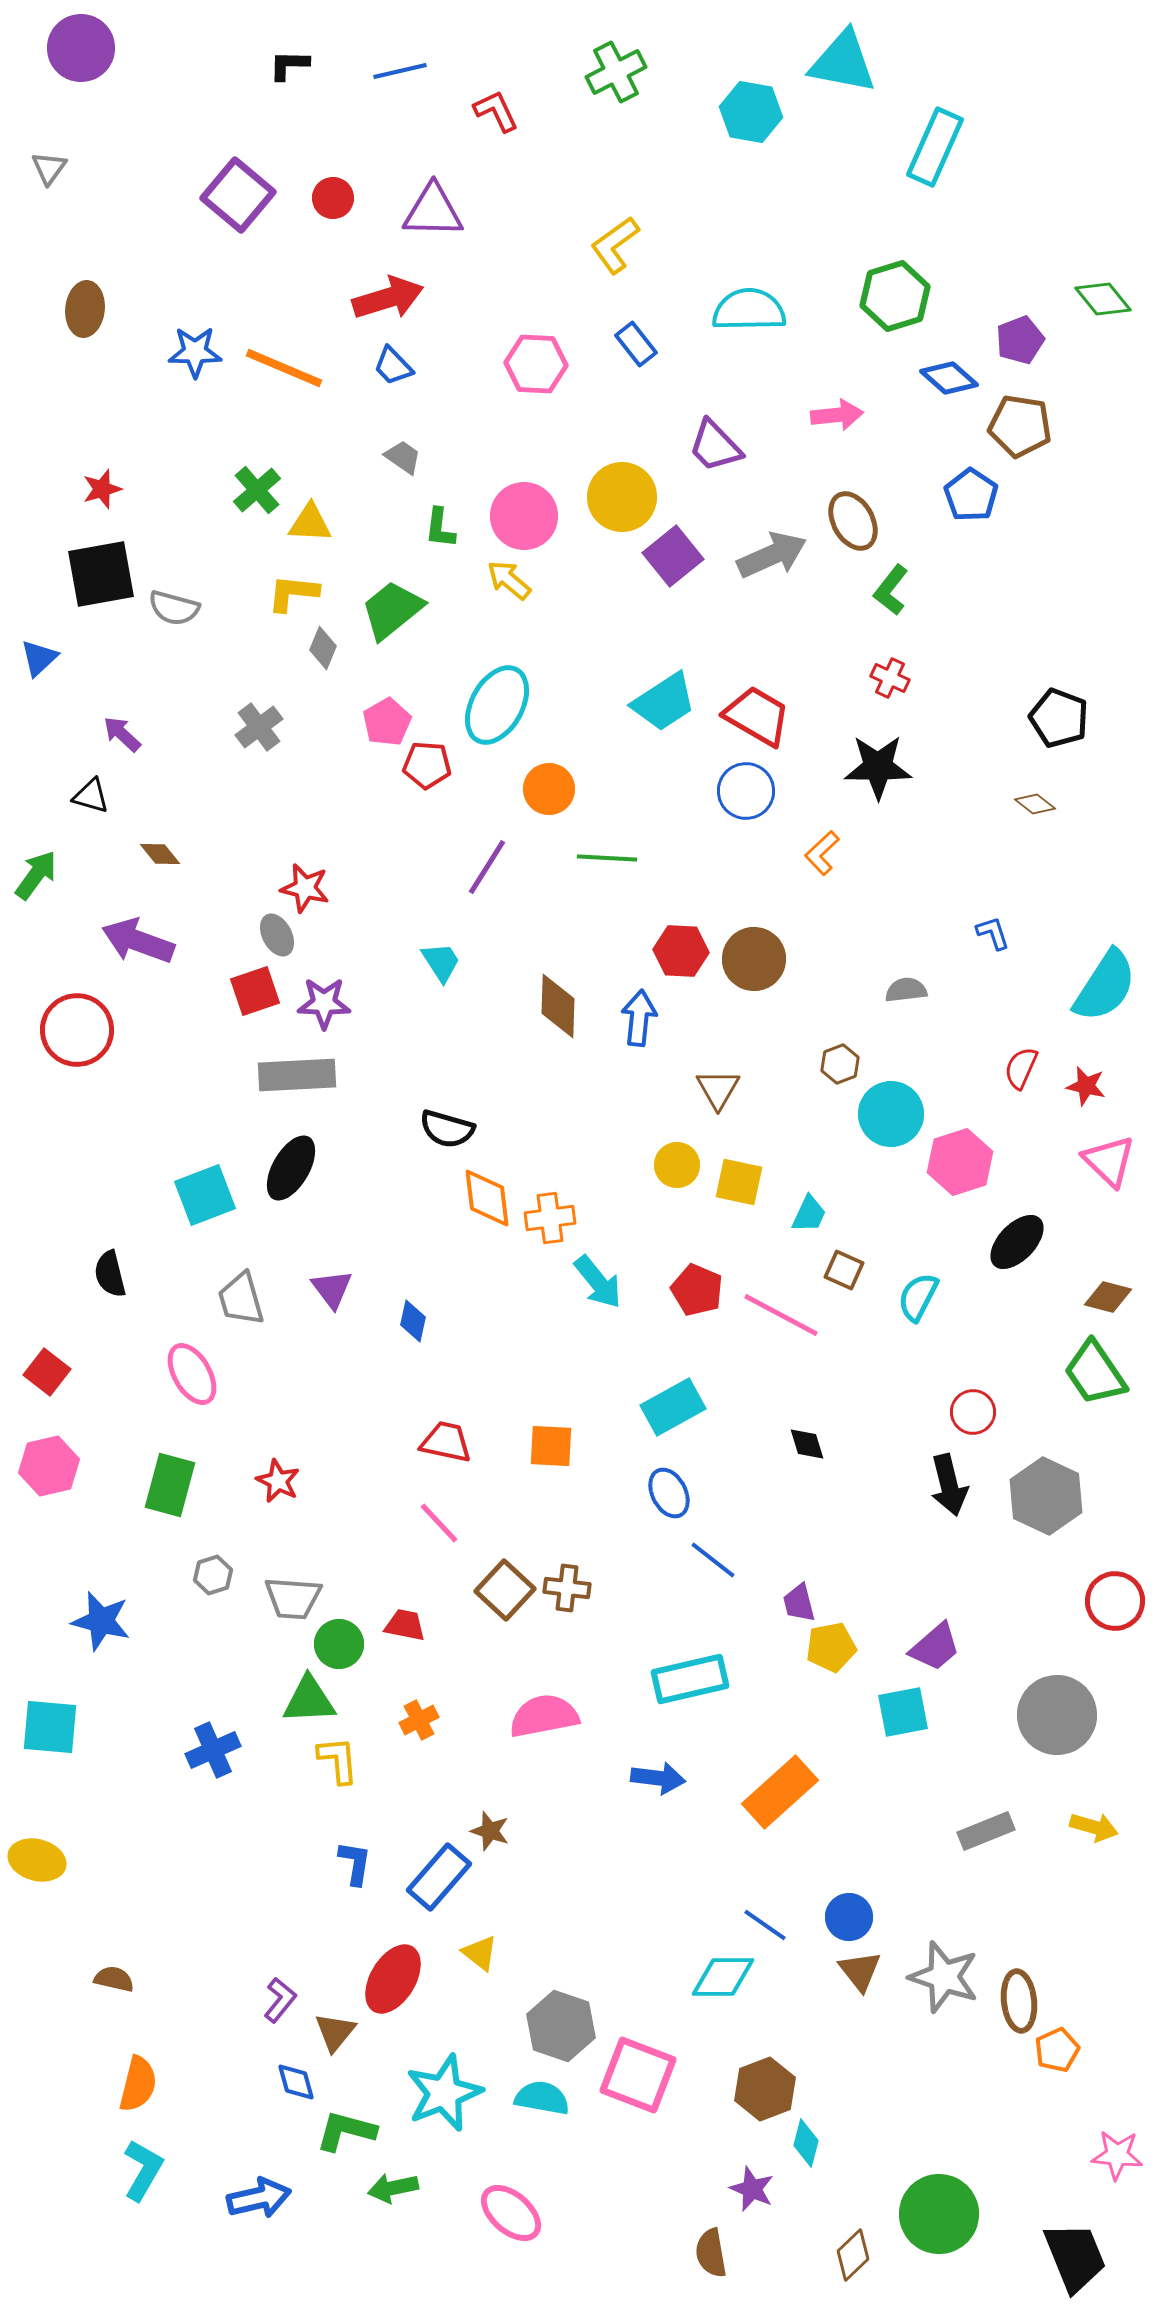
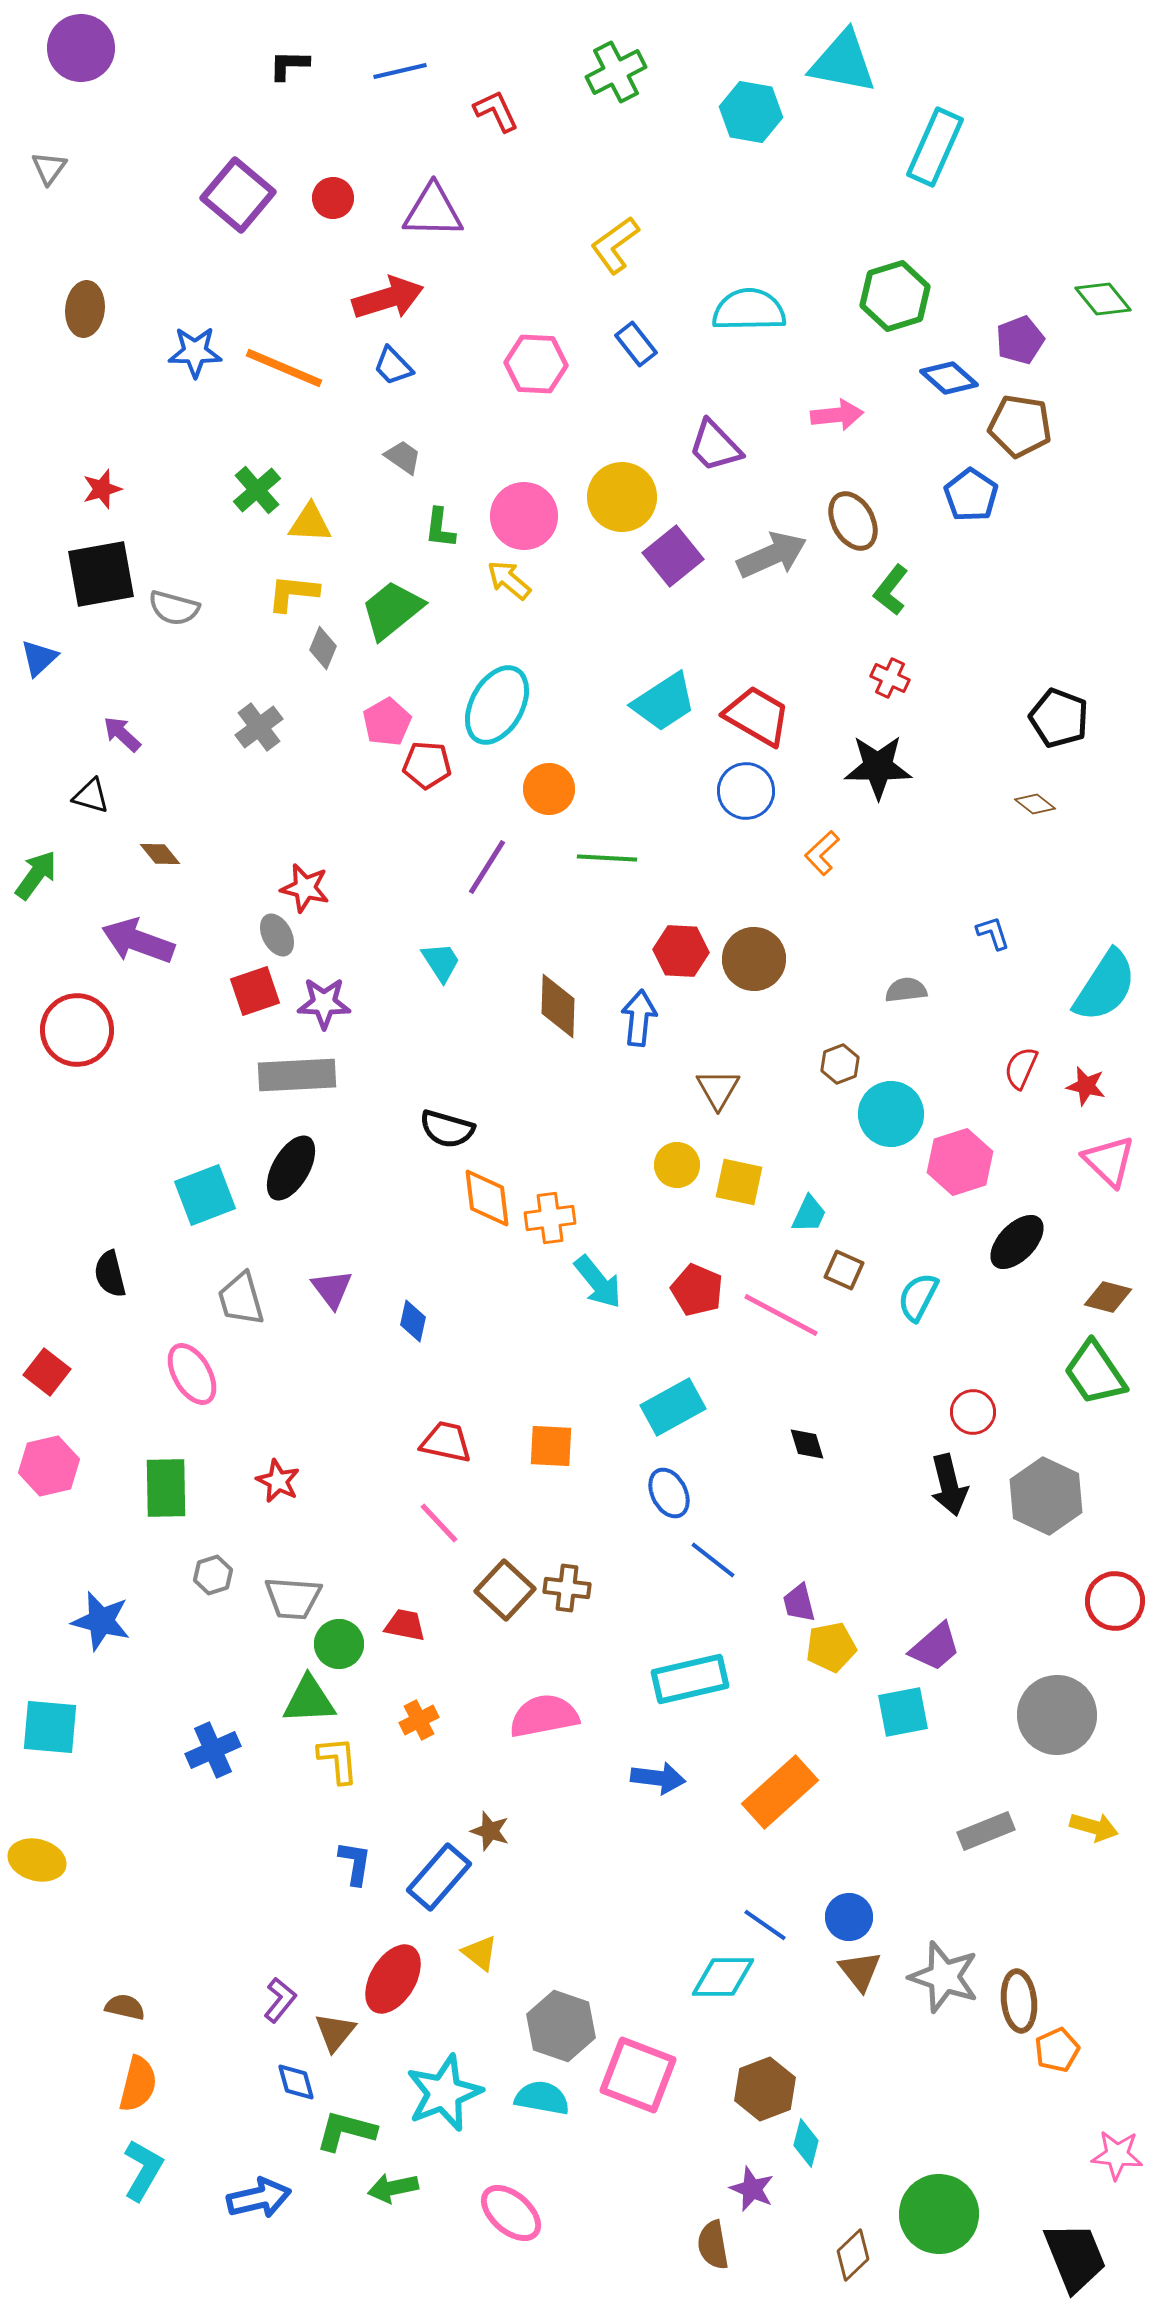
green rectangle at (170, 1485): moved 4 px left, 3 px down; rotated 16 degrees counterclockwise
brown semicircle at (114, 1979): moved 11 px right, 28 px down
brown semicircle at (711, 2253): moved 2 px right, 8 px up
